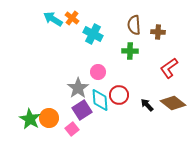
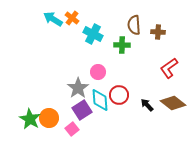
green cross: moved 8 px left, 6 px up
